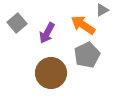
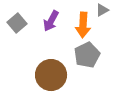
orange arrow: rotated 120 degrees counterclockwise
purple arrow: moved 4 px right, 12 px up
brown circle: moved 2 px down
